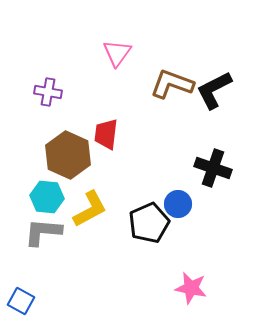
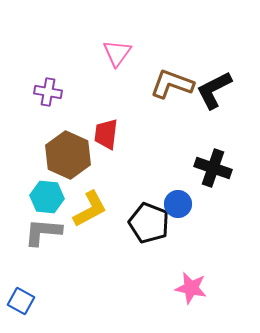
black pentagon: rotated 27 degrees counterclockwise
